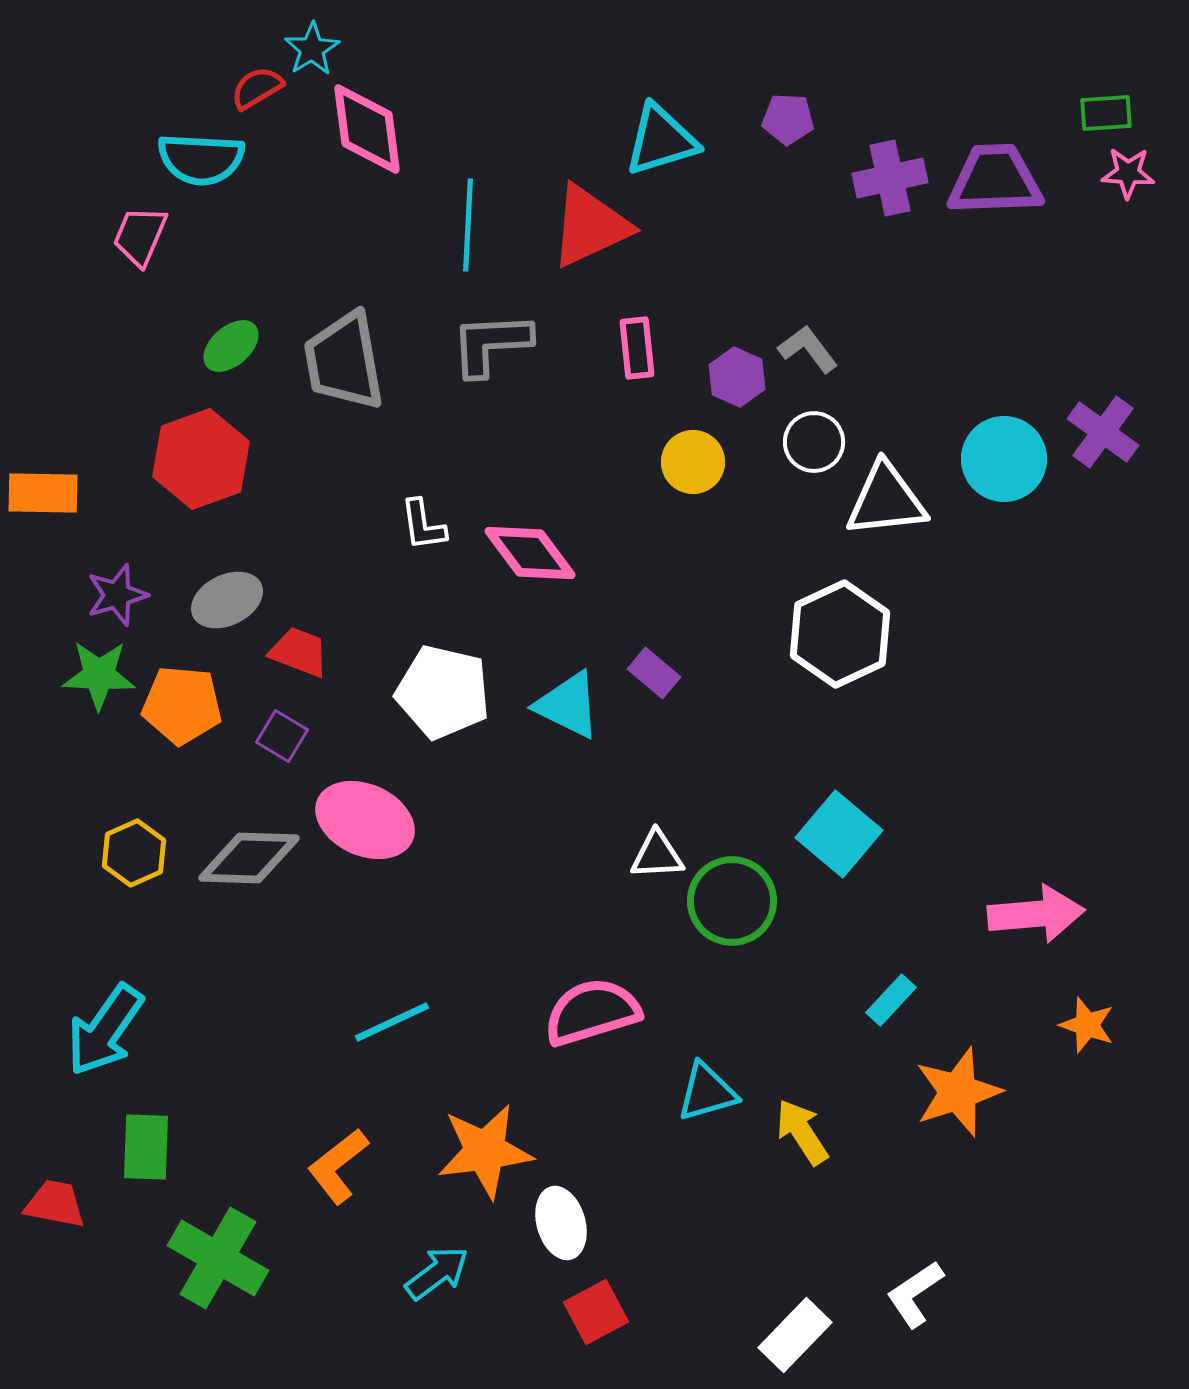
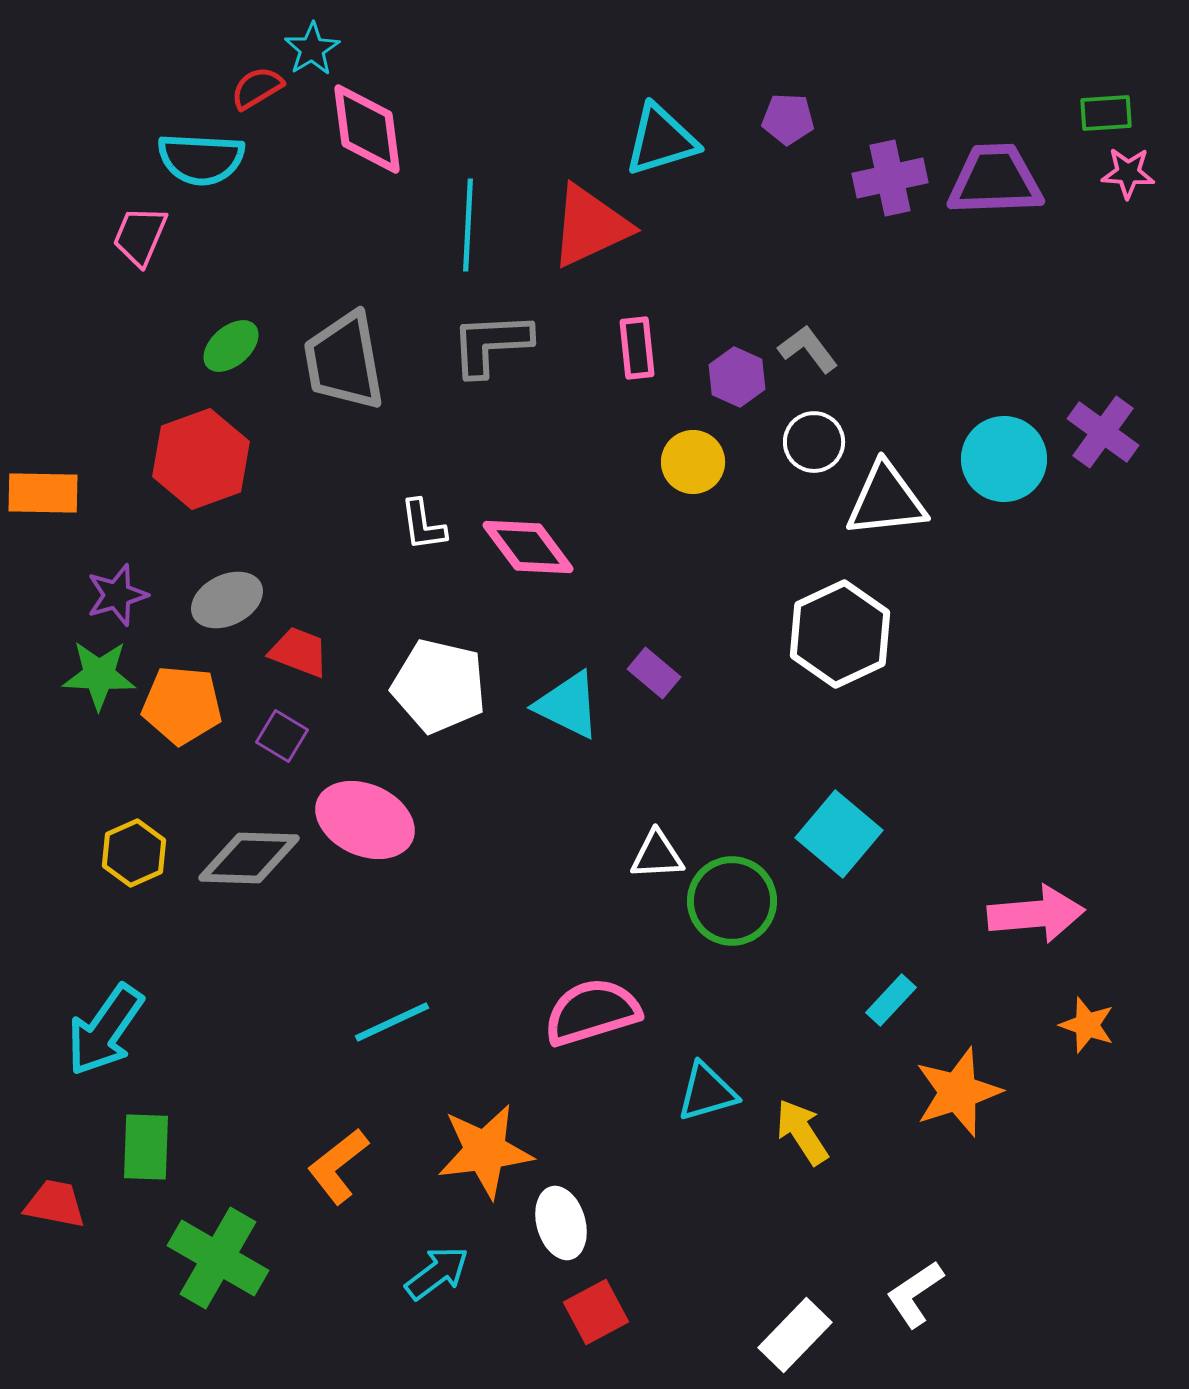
pink diamond at (530, 553): moved 2 px left, 6 px up
white pentagon at (443, 692): moved 4 px left, 6 px up
